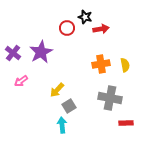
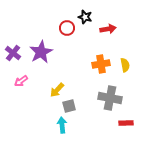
red arrow: moved 7 px right
gray square: rotated 16 degrees clockwise
